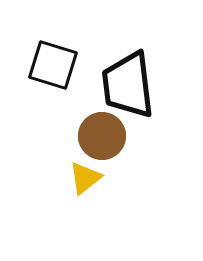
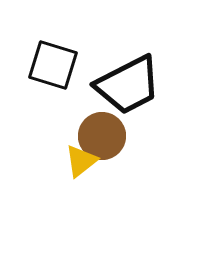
black trapezoid: rotated 110 degrees counterclockwise
yellow triangle: moved 4 px left, 17 px up
